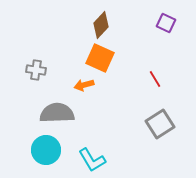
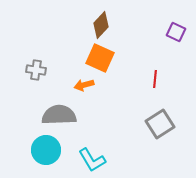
purple square: moved 10 px right, 9 px down
red line: rotated 36 degrees clockwise
gray semicircle: moved 2 px right, 2 px down
